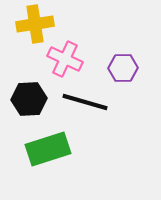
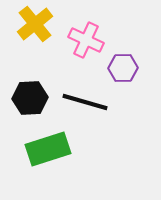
yellow cross: rotated 30 degrees counterclockwise
pink cross: moved 21 px right, 19 px up
black hexagon: moved 1 px right, 1 px up
